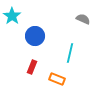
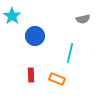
gray semicircle: rotated 144 degrees clockwise
red rectangle: moved 1 px left, 8 px down; rotated 24 degrees counterclockwise
